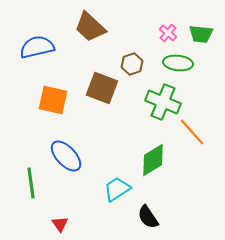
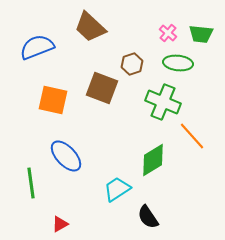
blue semicircle: rotated 8 degrees counterclockwise
orange line: moved 4 px down
red triangle: rotated 36 degrees clockwise
